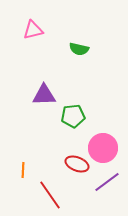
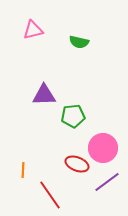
green semicircle: moved 7 px up
